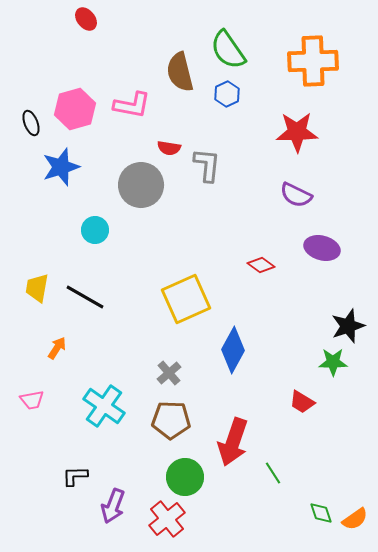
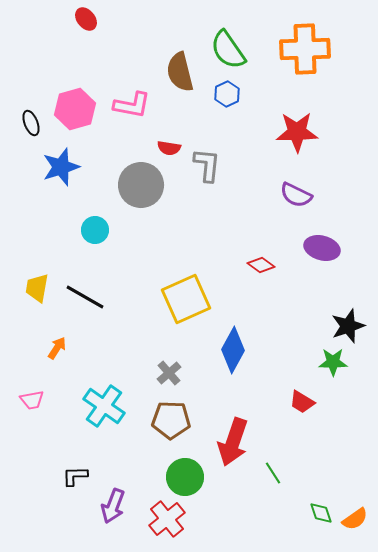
orange cross: moved 8 px left, 12 px up
